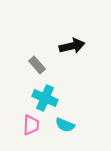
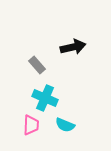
black arrow: moved 1 px right, 1 px down
